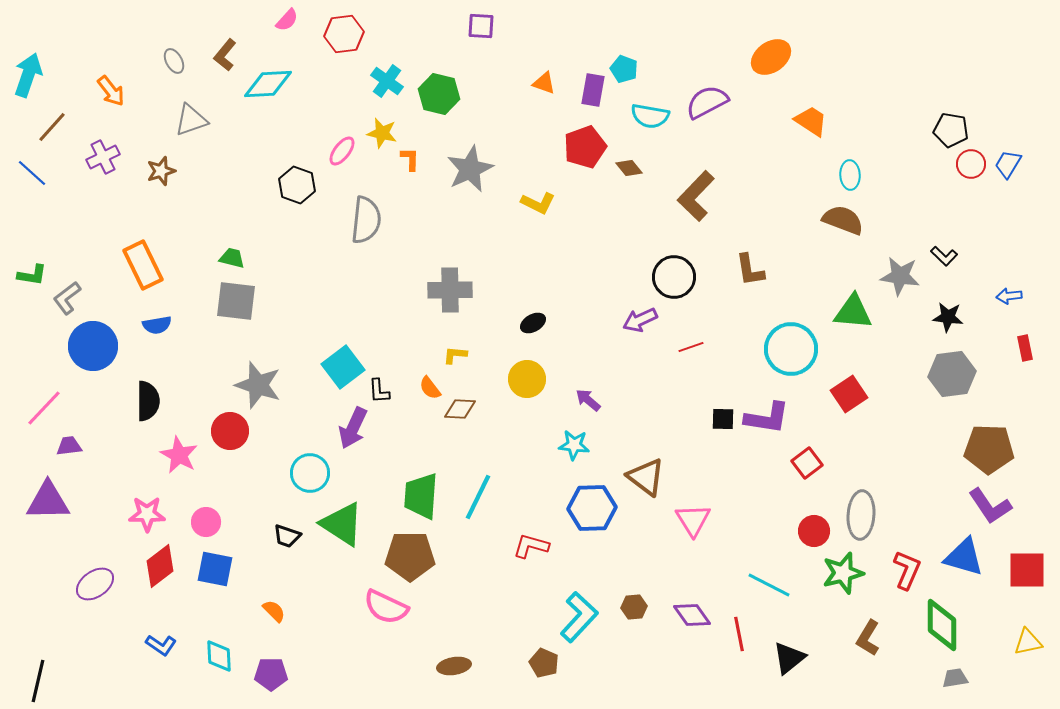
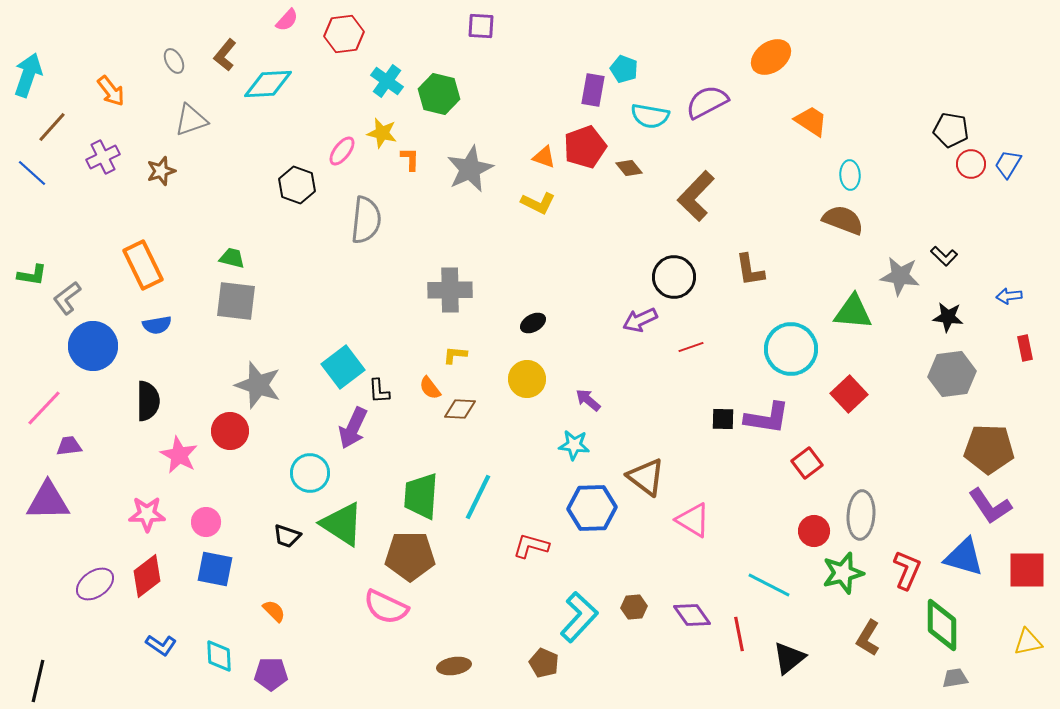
orange triangle at (544, 83): moved 74 px down
red square at (849, 394): rotated 9 degrees counterclockwise
pink triangle at (693, 520): rotated 27 degrees counterclockwise
red diamond at (160, 566): moved 13 px left, 10 px down
